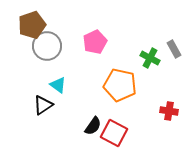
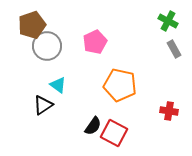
green cross: moved 18 px right, 37 px up
